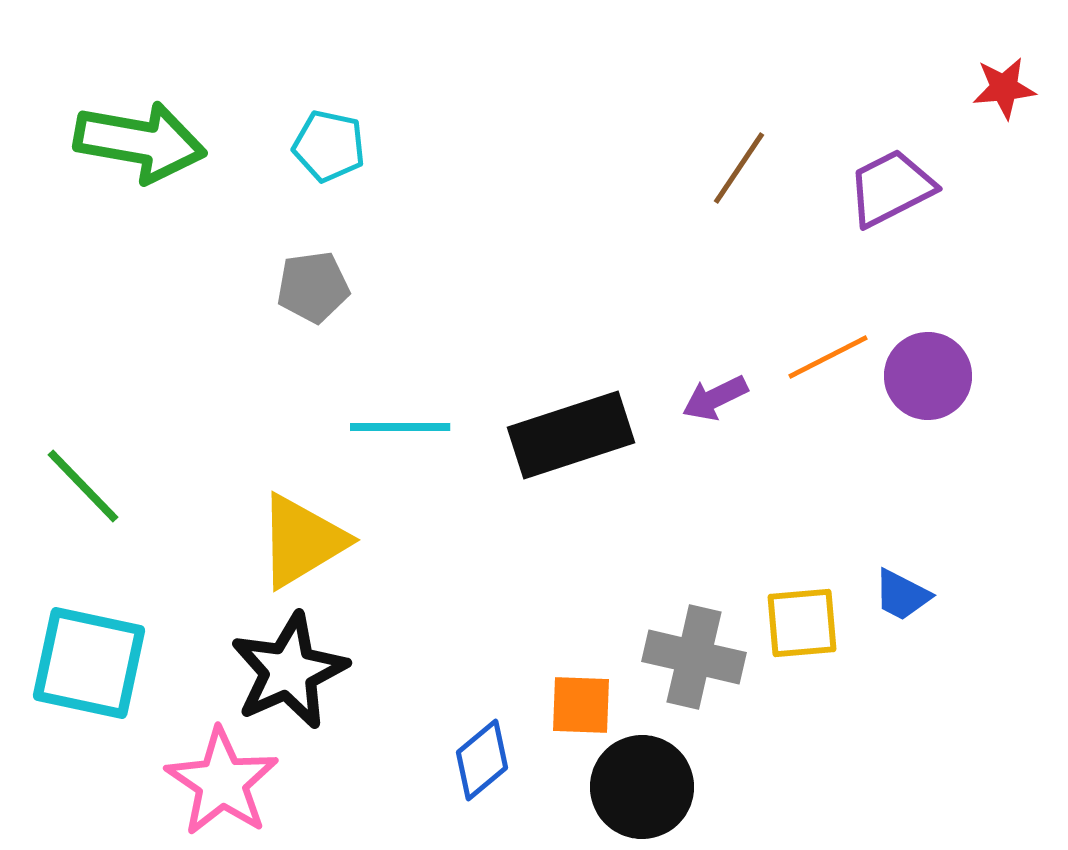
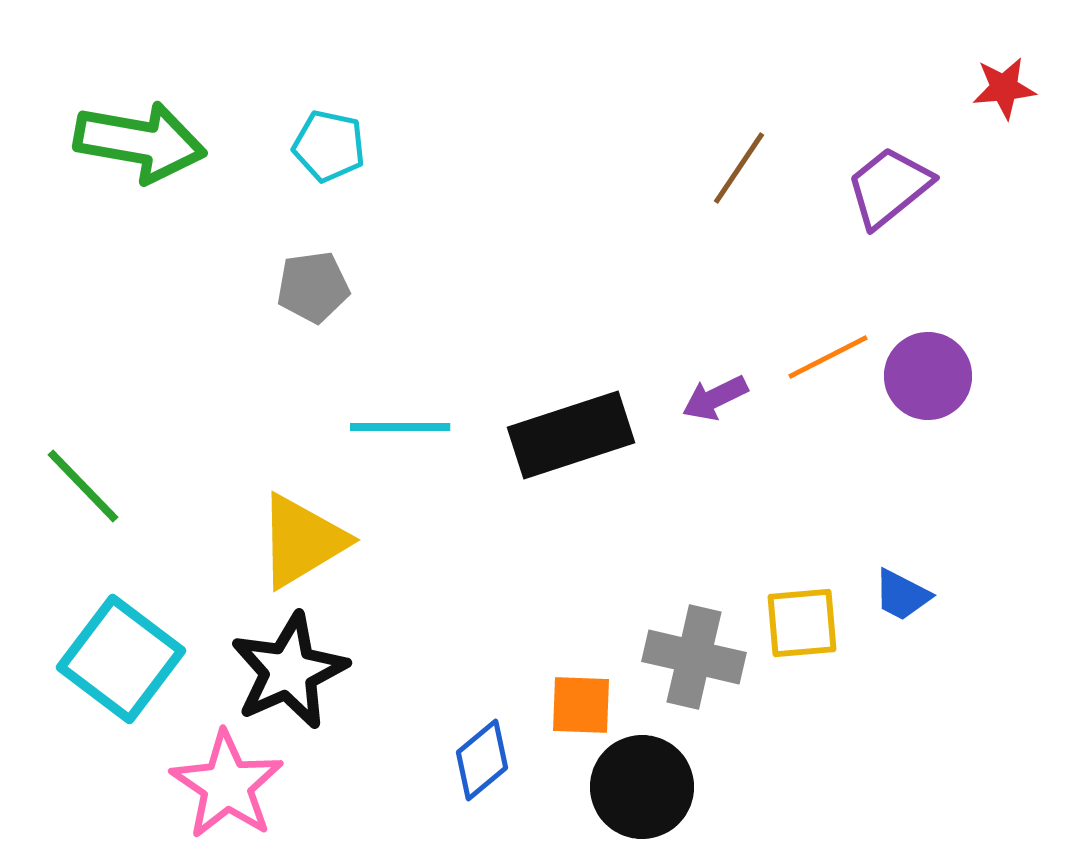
purple trapezoid: moved 2 px left, 1 px up; rotated 12 degrees counterclockwise
cyan square: moved 32 px right, 4 px up; rotated 25 degrees clockwise
pink star: moved 5 px right, 3 px down
